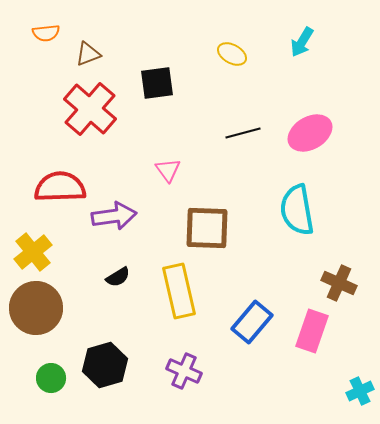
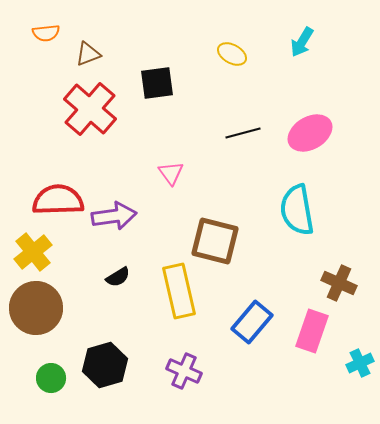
pink triangle: moved 3 px right, 3 px down
red semicircle: moved 2 px left, 13 px down
brown square: moved 8 px right, 13 px down; rotated 12 degrees clockwise
cyan cross: moved 28 px up
